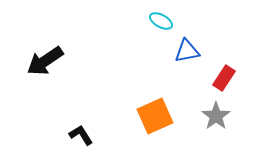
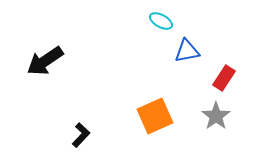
black L-shape: rotated 75 degrees clockwise
